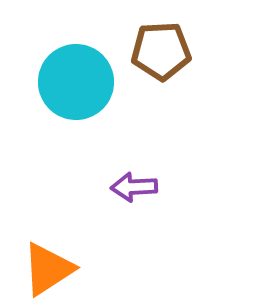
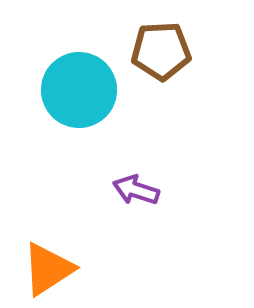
cyan circle: moved 3 px right, 8 px down
purple arrow: moved 2 px right, 3 px down; rotated 21 degrees clockwise
